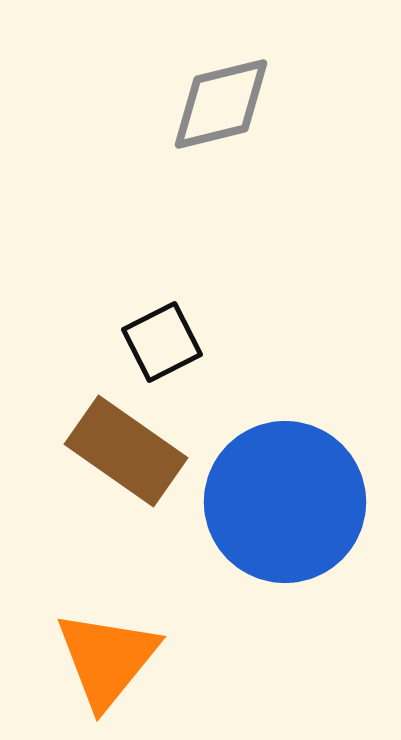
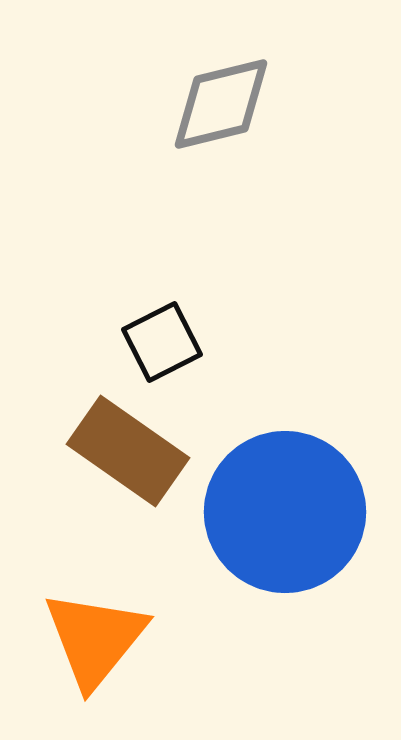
brown rectangle: moved 2 px right
blue circle: moved 10 px down
orange triangle: moved 12 px left, 20 px up
